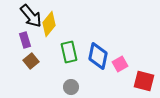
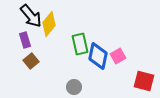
green rectangle: moved 11 px right, 8 px up
pink square: moved 2 px left, 8 px up
gray circle: moved 3 px right
